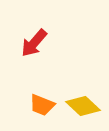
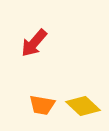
orange trapezoid: rotated 12 degrees counterclockwise
